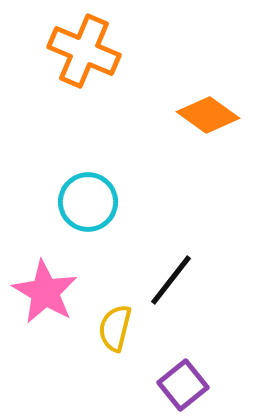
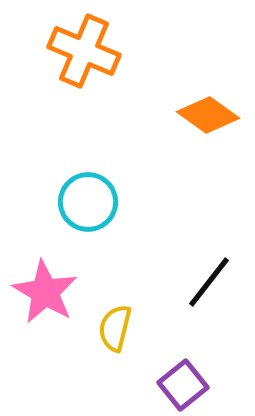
black line: moved 38 px right, 2 px down
